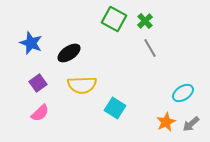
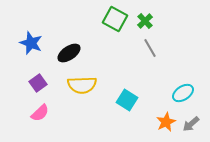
green square: moved 1 px right
cyan square: moved 12 px right, 8 px up
